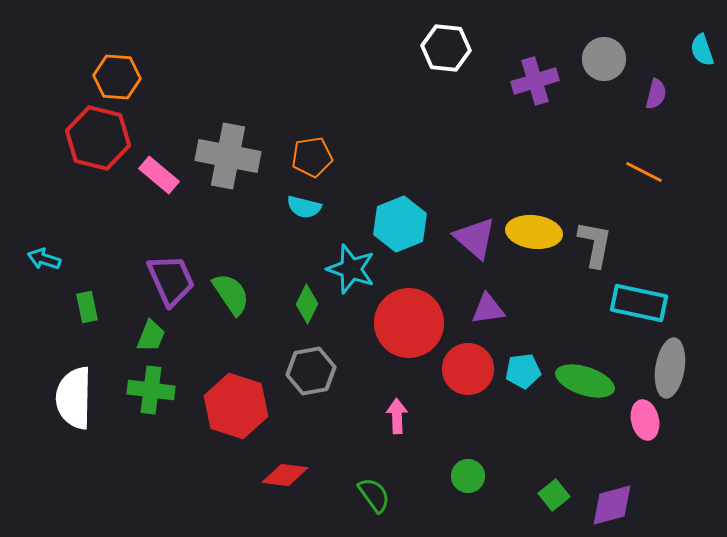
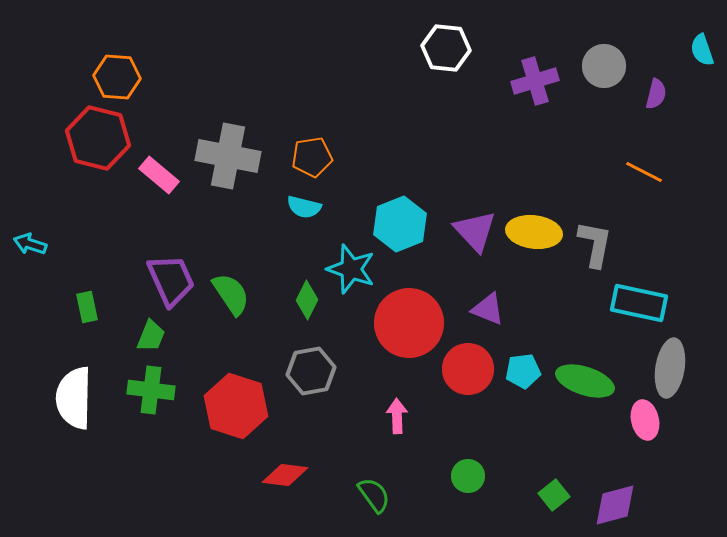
gray circle at (604, 59): moved 7 px down
purple triangle at (475, 238): moved 7 px up; rotated 6 degrees clockwise
cyan arrow at (44, 259): moved 14 px left, 15 px up
green diamond at (307, 304): moved 4 px up
purple triangle at (488, 309): rotated 30 degrees clockwise
purple diamond at (612, 505): moved 3 px right
